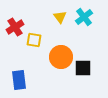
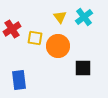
red cross: moved 3 px left, 2 px down
yellow square: moved 1 px right, 2 px up
orange circle: moved 3 px left, 11 px up
